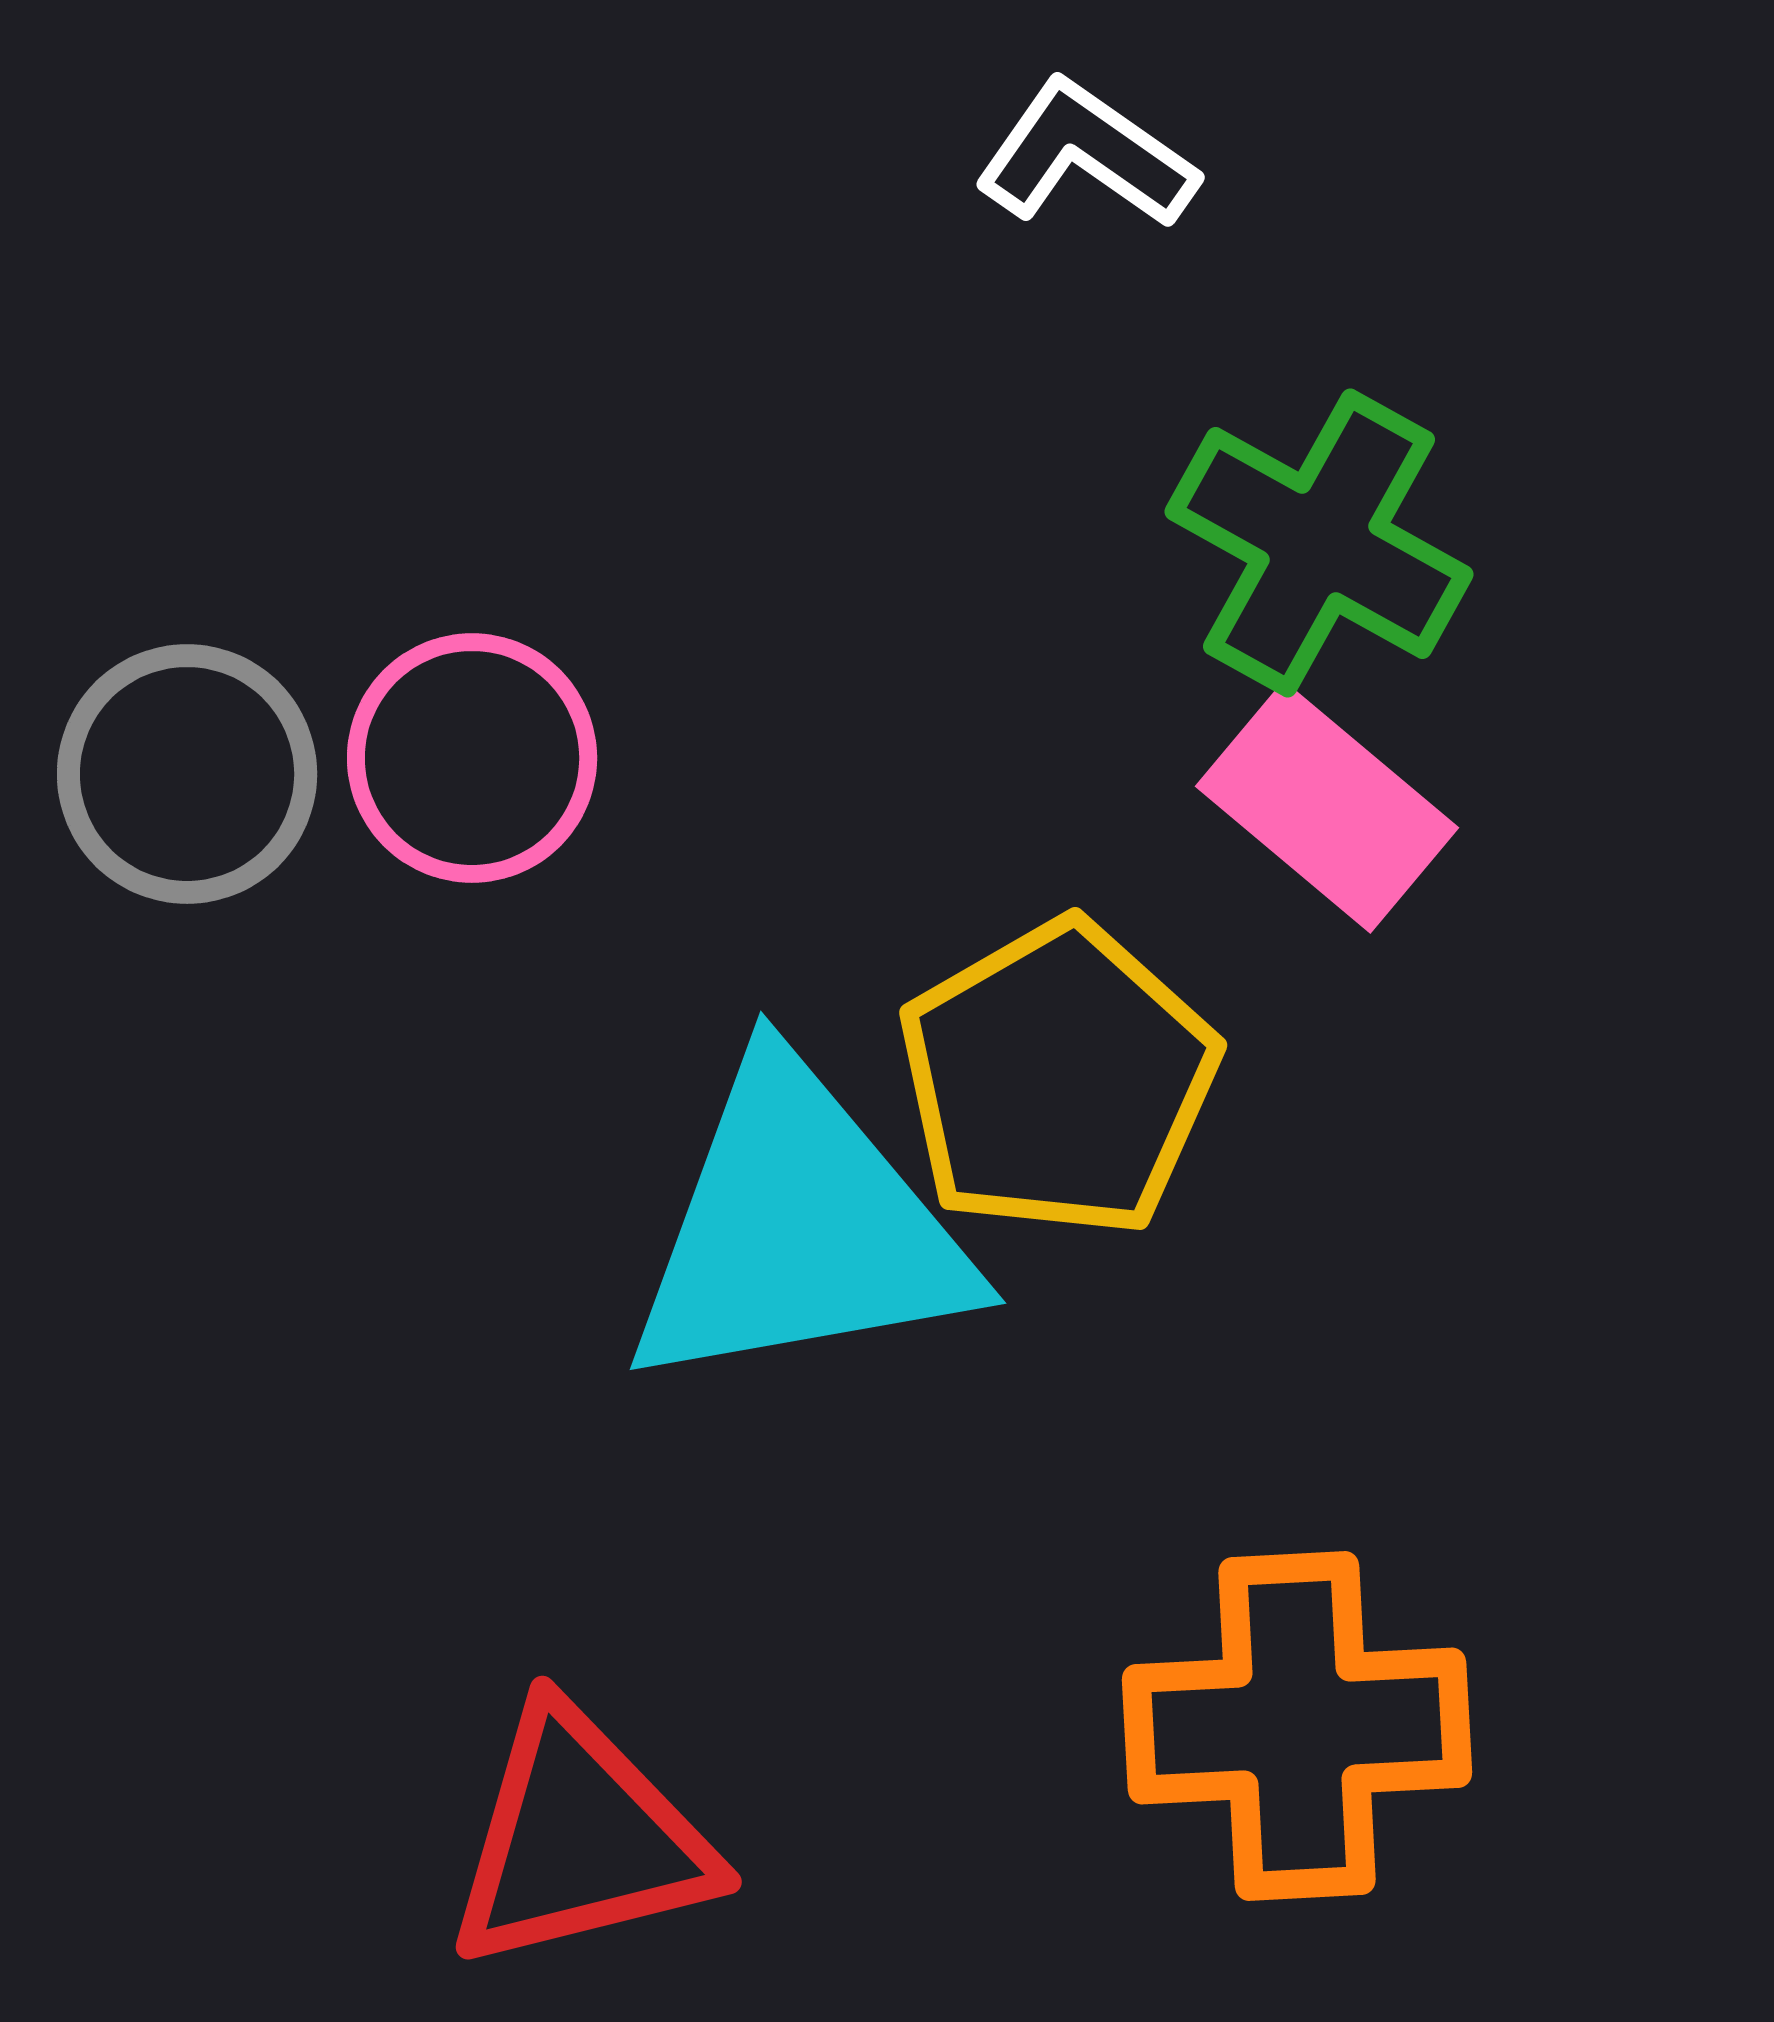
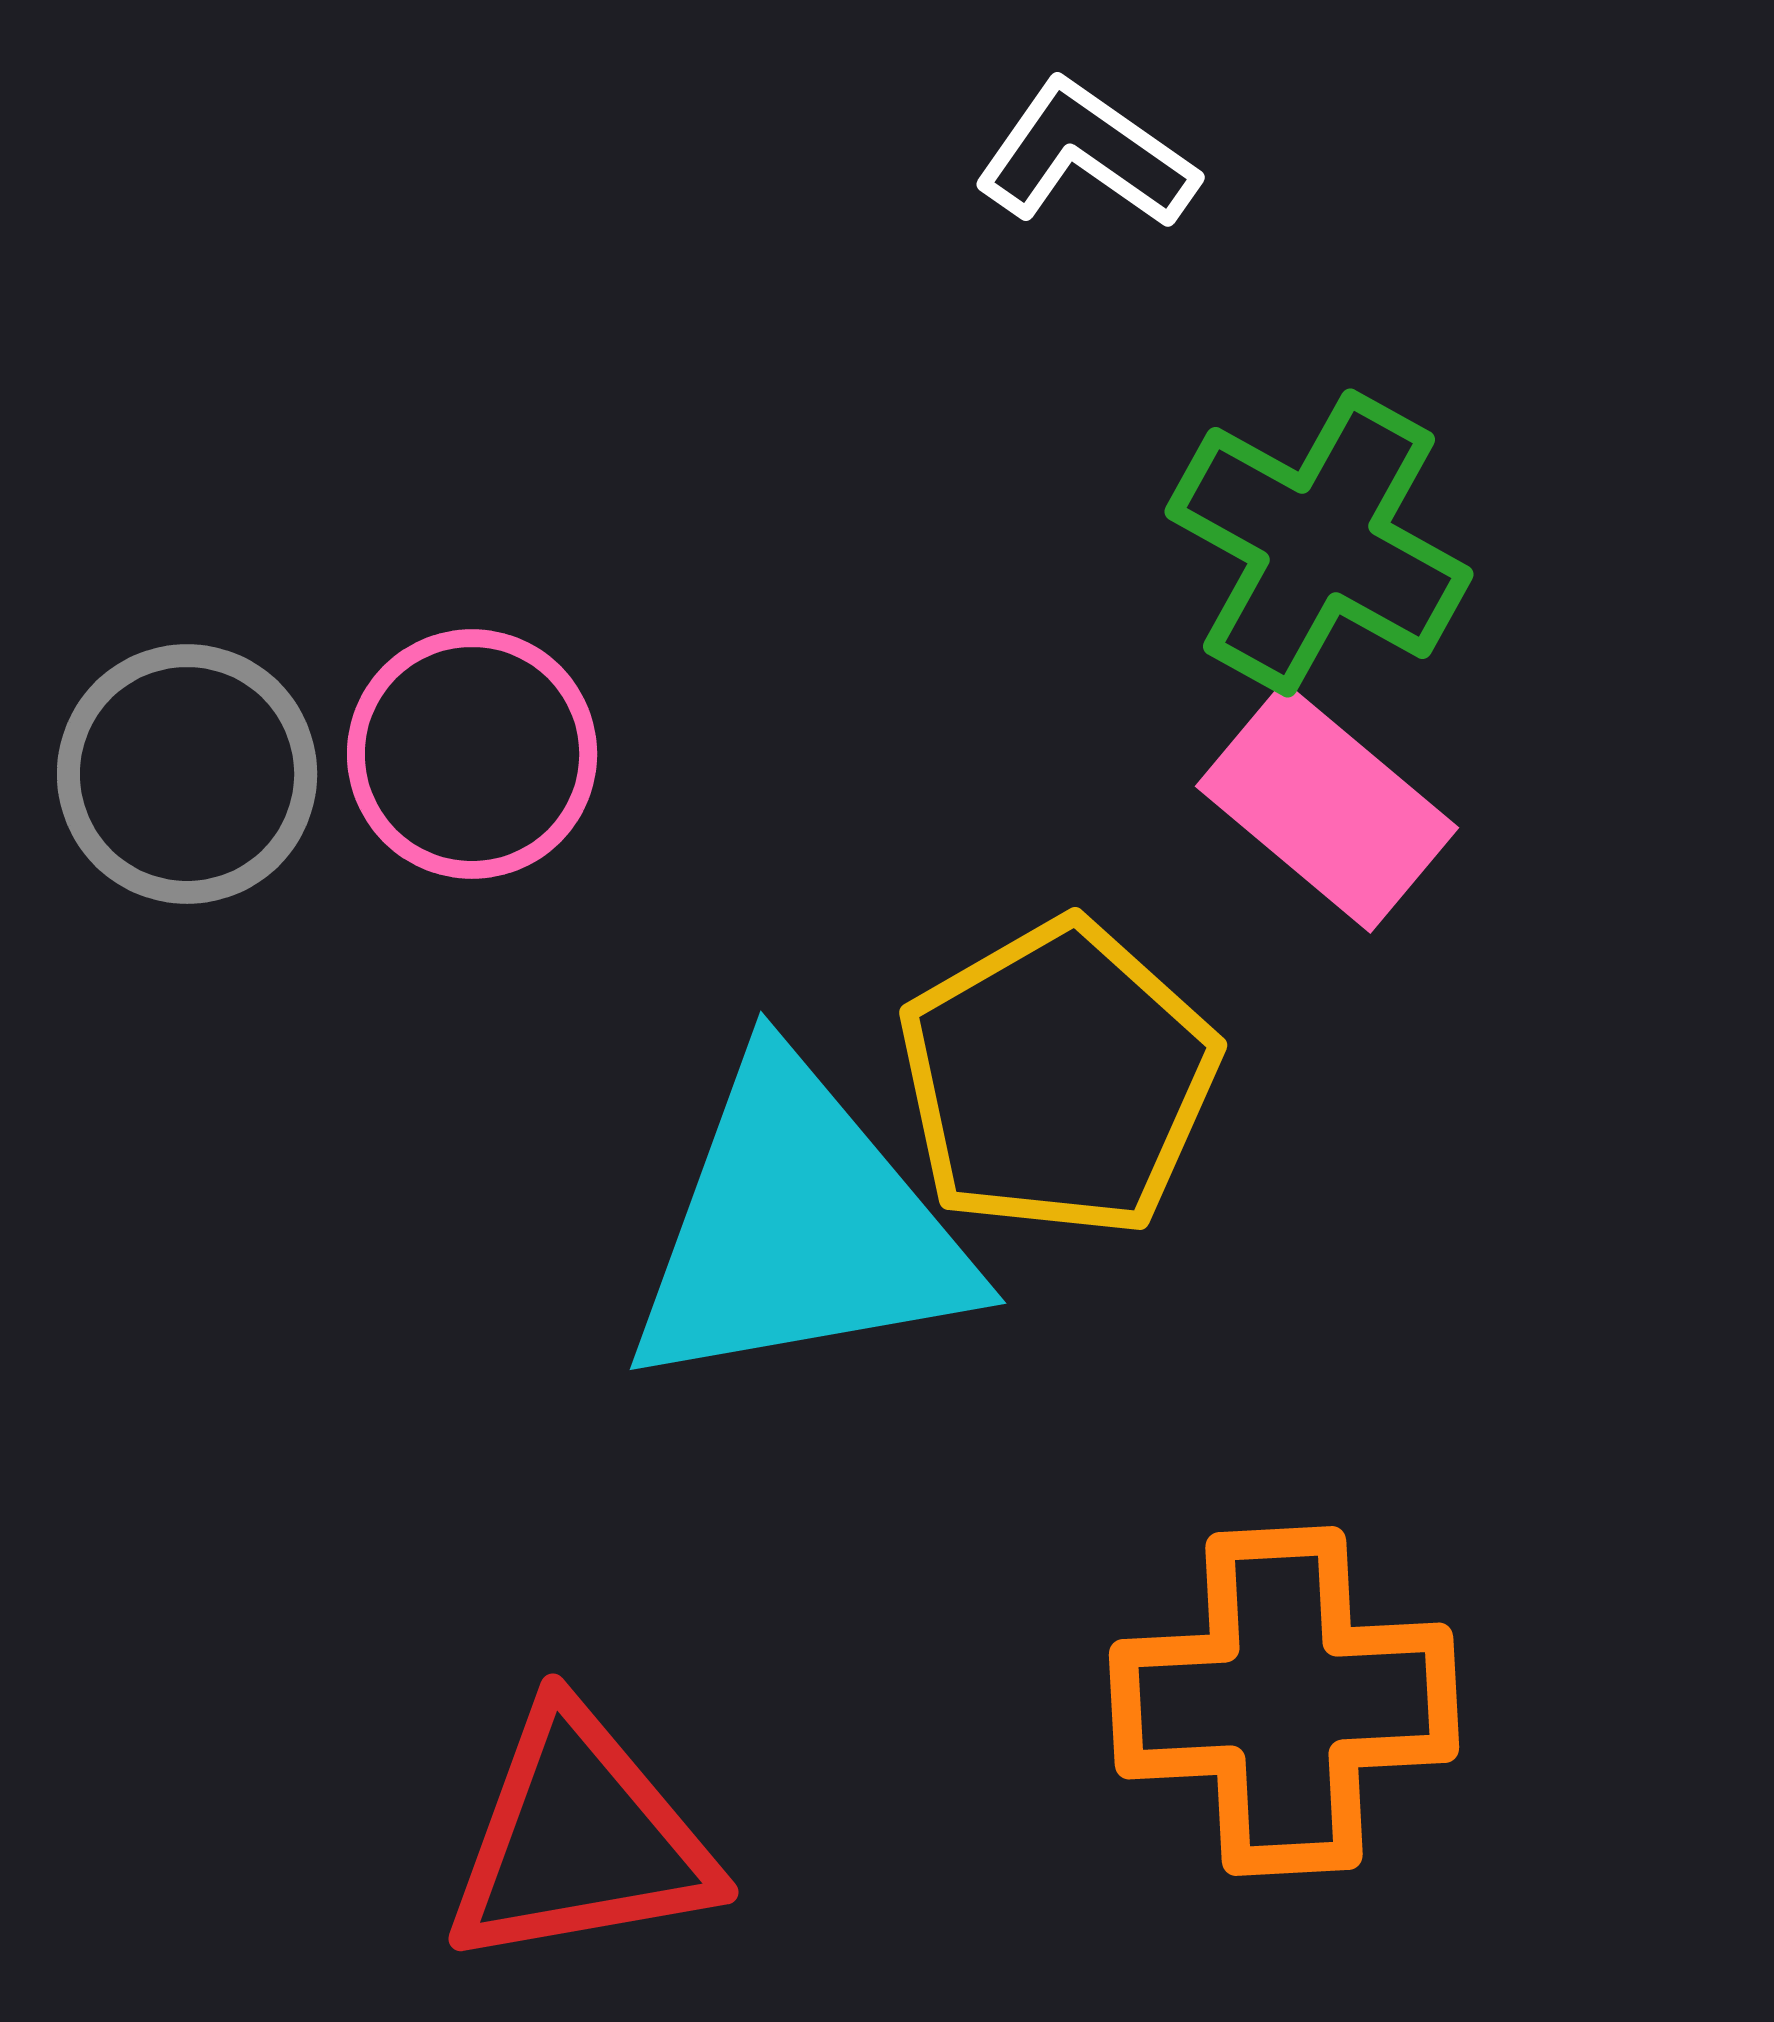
pink circle: moved 4 px up
orange cross: moved 13 px left, 25 px up
red triangle: rotated 4 degrees clockwise
